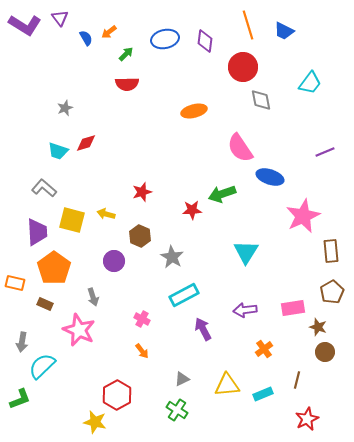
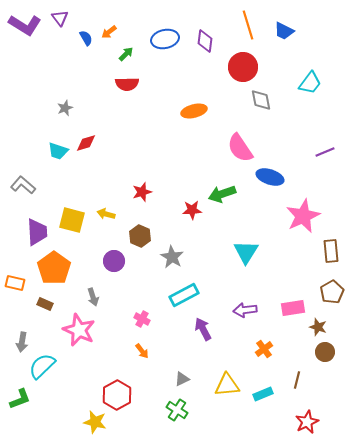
gray L-shape at (44, 188): moved 21 px left, 3 px up
red star at (307, 419): moved 3 px down
